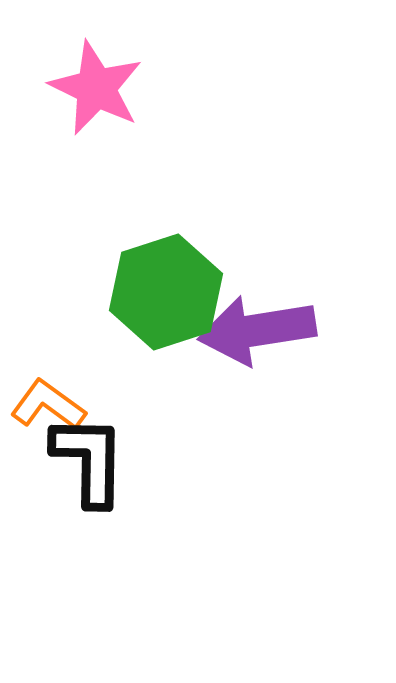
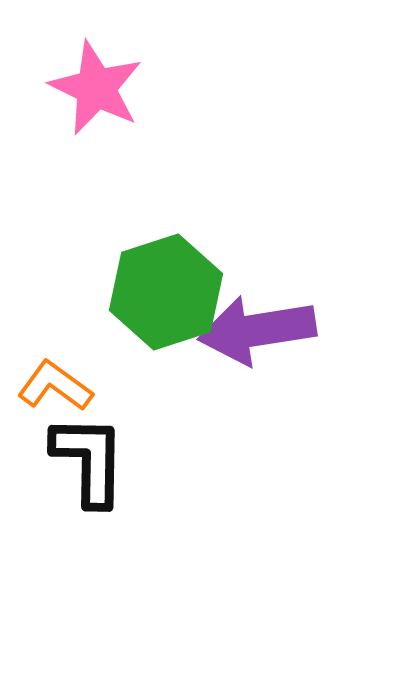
orange L-shape: moved 7 px right, 19 px up
